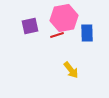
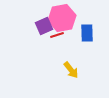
pink hexagon: moved 2 px left
purple square: moved 14 px right; rotated 12 degrees counterclockwise
